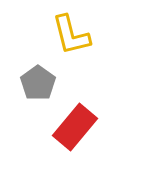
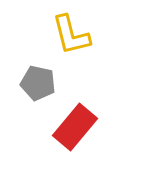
gray pentagon: rotated 24 degrees counterclockwise
